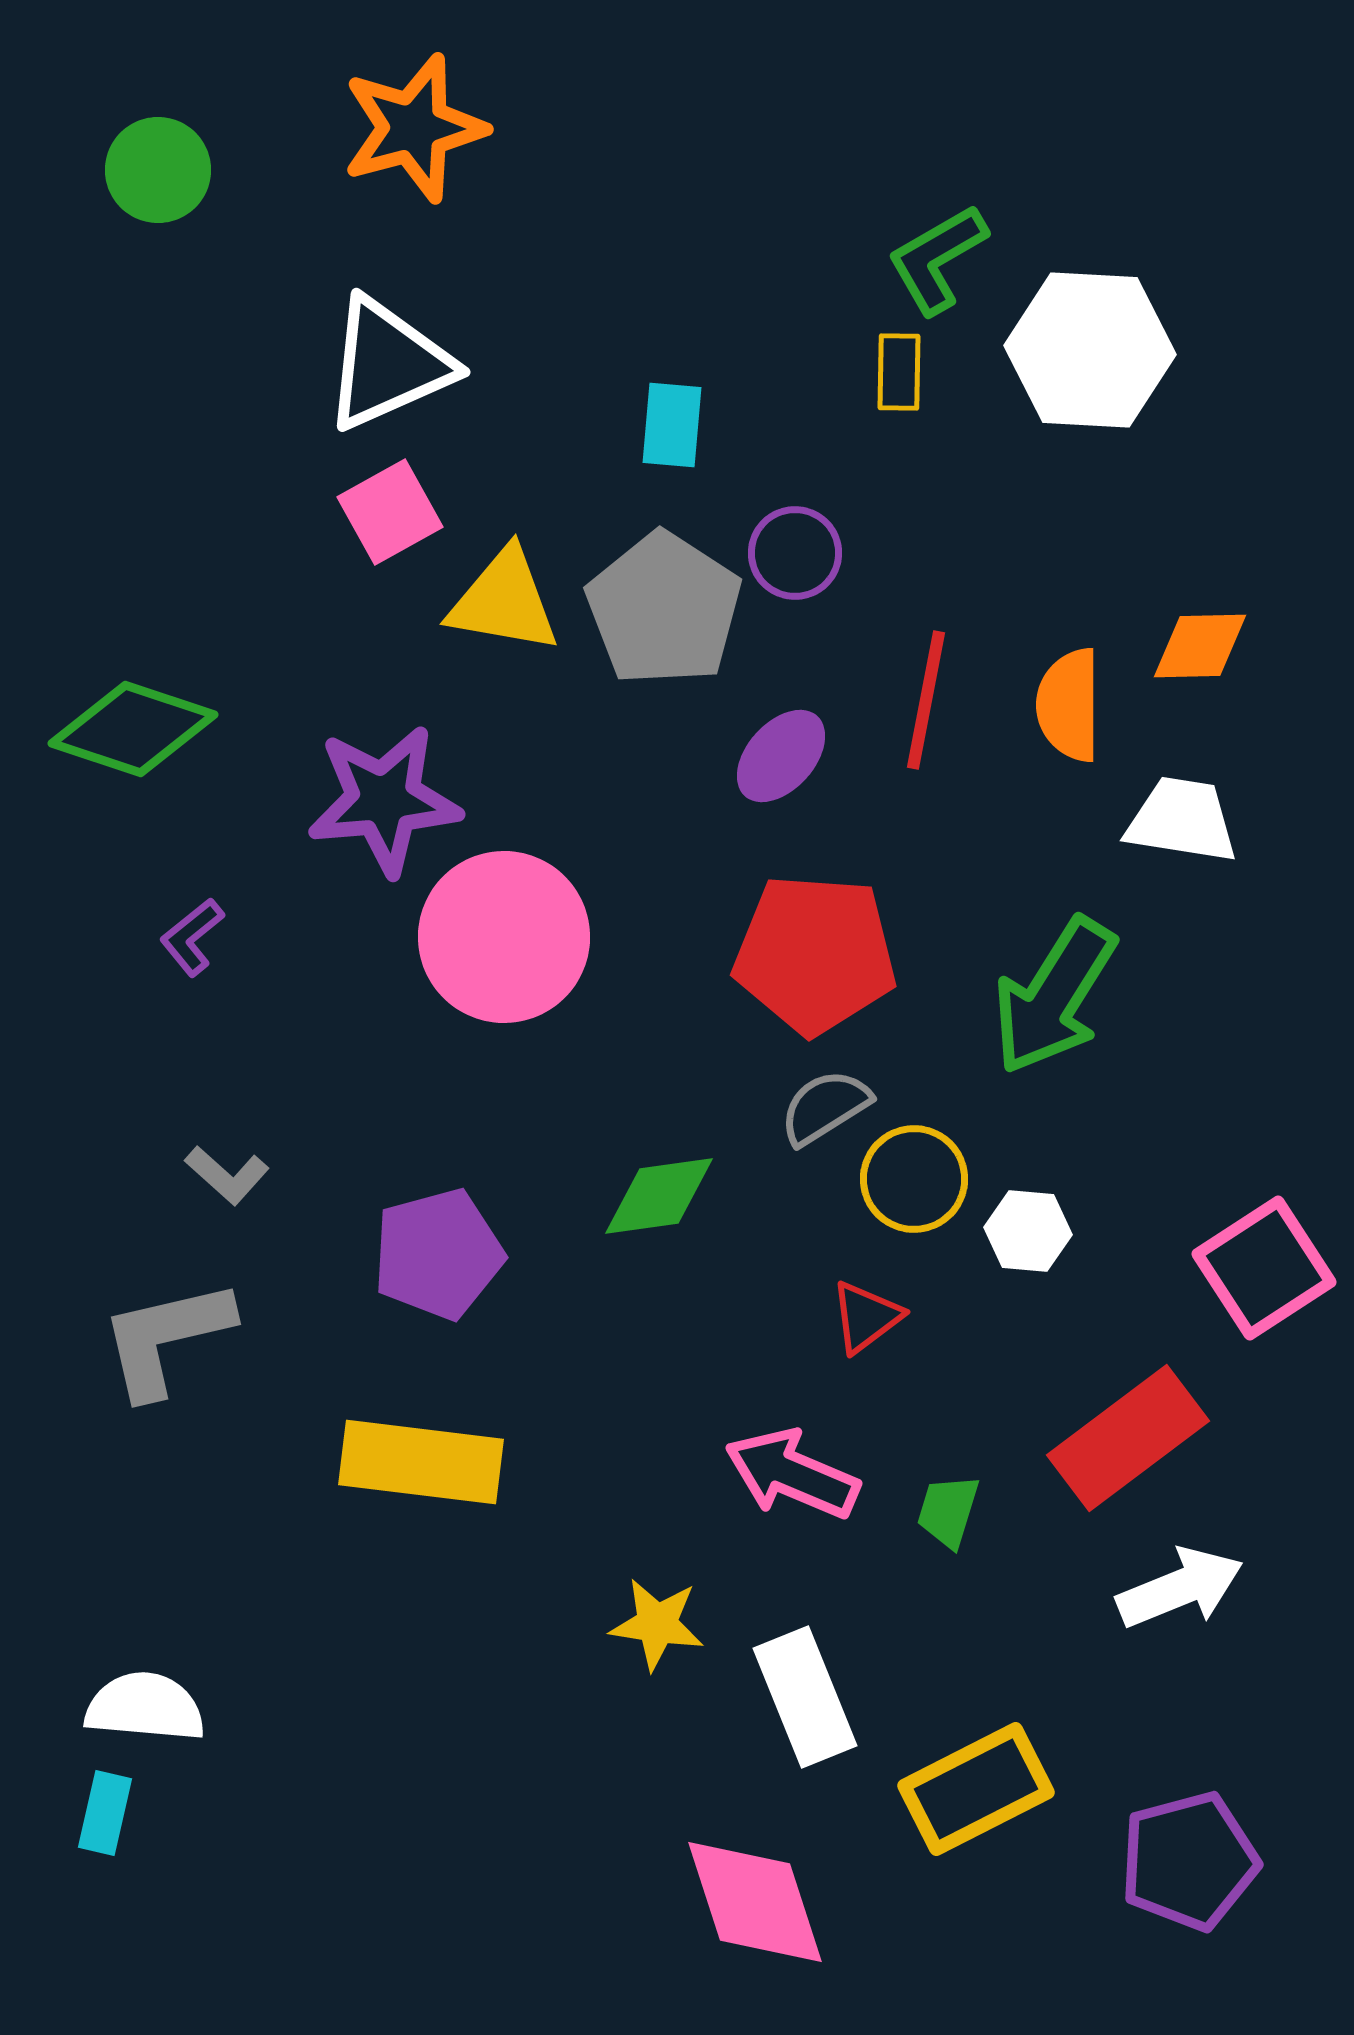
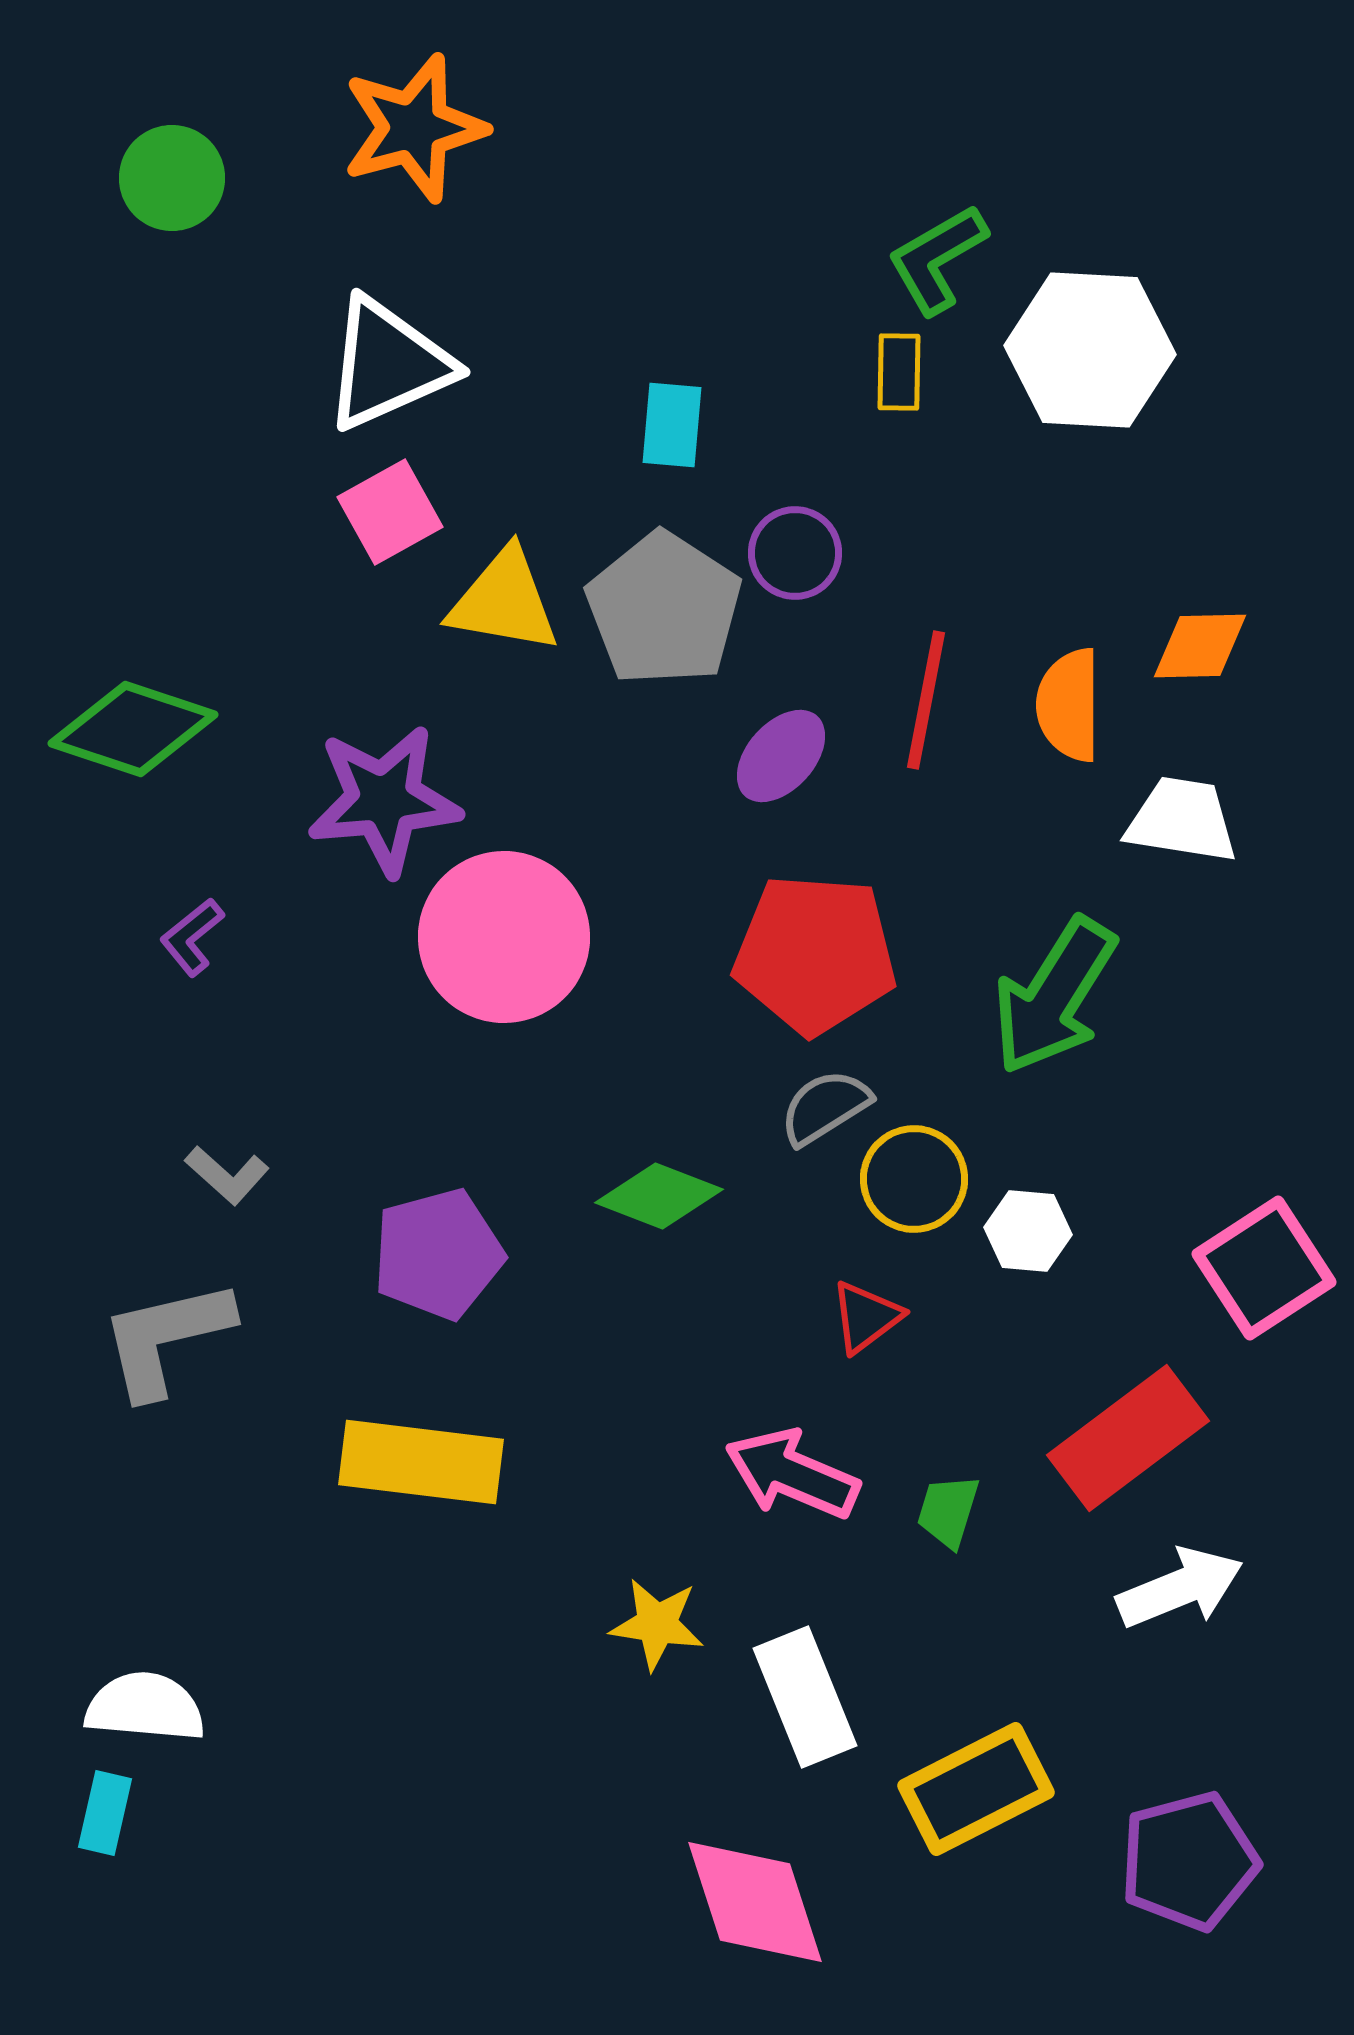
green circle at (158, 170): moved 14 px right, 8 px down
green diamond at (659, 1196): rotated 29 degrees clockwise
